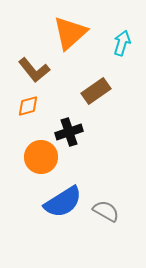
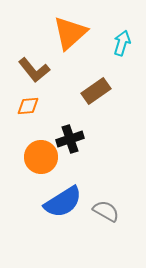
orange diamond: rotated 10 degrees clockwise
black cross: moved 1 px right, 7 px down
